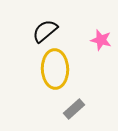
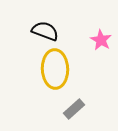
black semicircle: rotated 60 degrees clockwise
pink star: rotated 15 degrees clockwise
